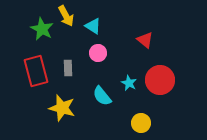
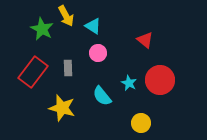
red rectangle: moved 3 px left, 1 px down; rotated 52 degrees clockwise
